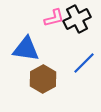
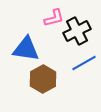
black cross: moved 12 px down
blue line: rotated 15 degrees clockwise
